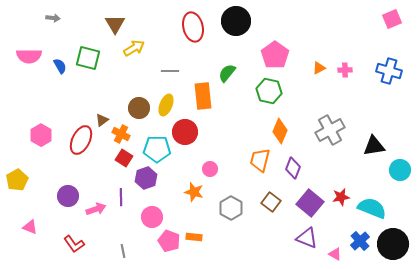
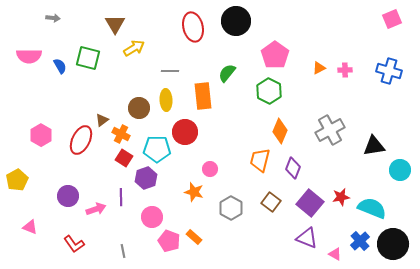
green hexagon at (269, 91): rotated 15 degrees clockwise
yellow ellipse at (166, 105): moved 5 px up; rotated 25 degrees counterclockwise
orange rectangle at (194, 237): rotated 35 degrees clockwise
